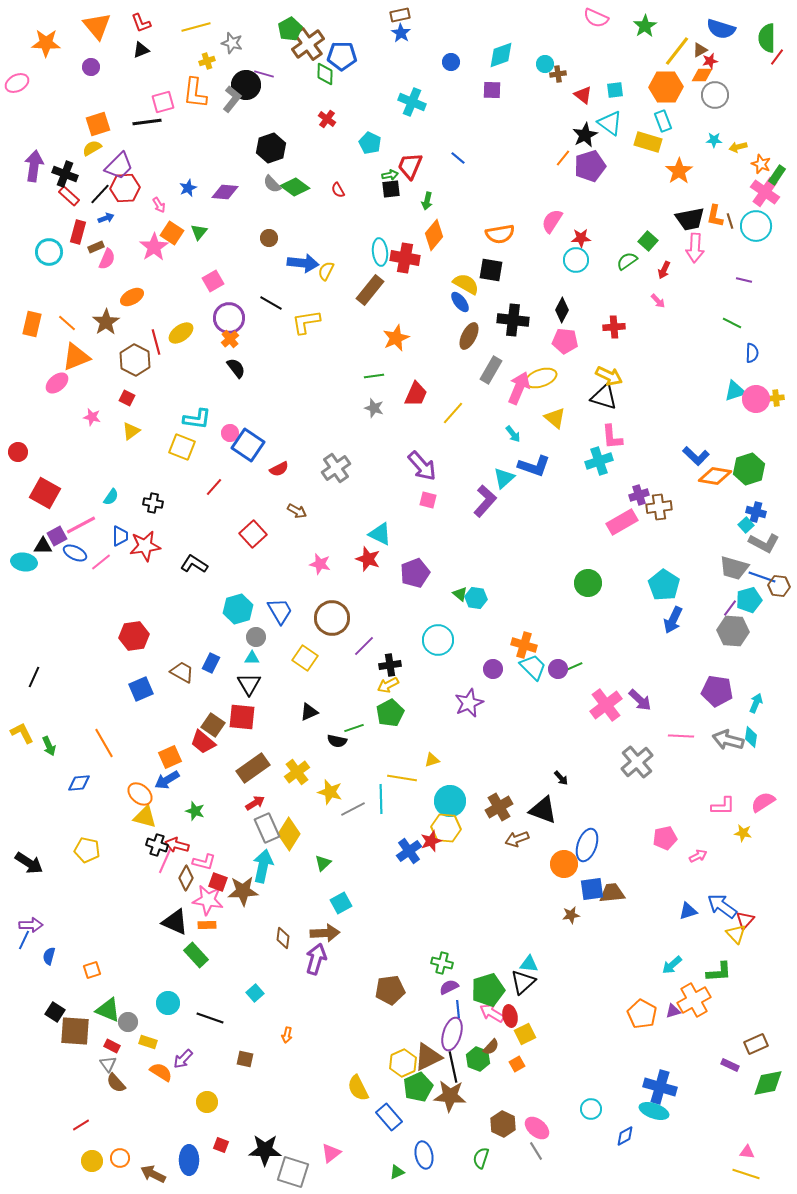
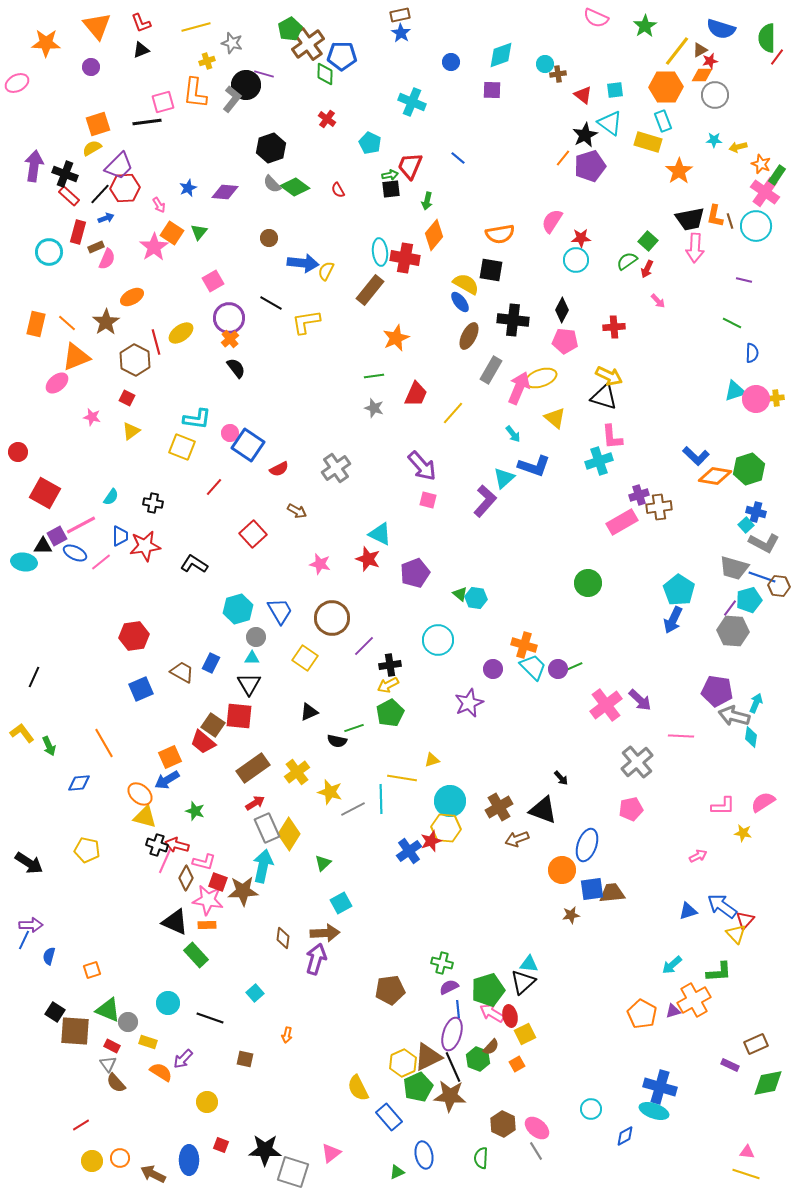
red arrow at (664, 270): moved 17 px left, 1 px up
orange rectangle at (32, 324): moved 4 px right
cyan pentagon at (664, 585): moved 15 px right, 5 px down
red square at (242, 717): moved 3 px left, 1 px up
yellow L-shape at (22, 733): rotated 10 degrees counterclockwise
gray arrow at (728, 740): moved 6 px right, 24 px up
pink pentagon at (665, 838): moved 34 px left, 29 px up
orange circle at (564, 864): moved 2 px left, 6 px down
black line at (453, 1067): rotated 12 degrees counterclockwise
green semicircle at (481, 1158): rotated 15 degrees counterclockwise
